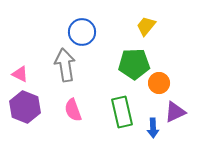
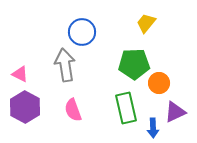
yellow trapezoid: moved 3 px up
purple hexagon: rotated 8 degrees clockwise
green rectangle: moved 4 px right, 4 px up
